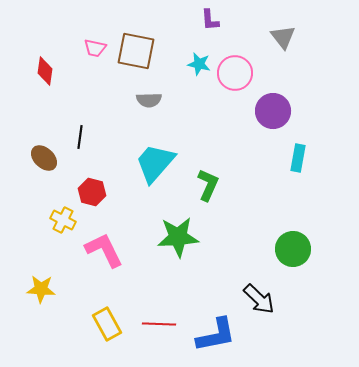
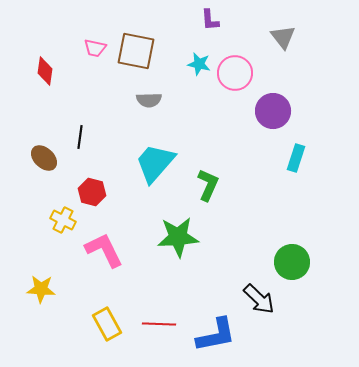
cyan rectangle: moved 2 px left; rotated 8 degrees clockwise
green circle: moved 1 px left, 13 px down
